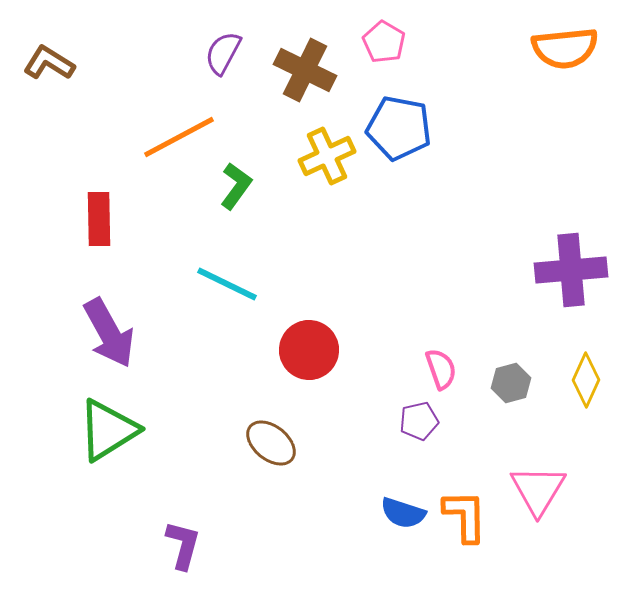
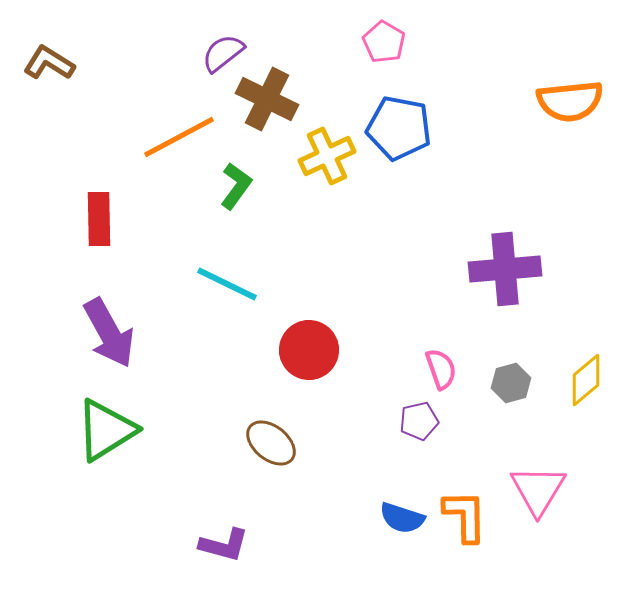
orange semicircle: moved 5 px right, 53 px down
purple semicircle: rotated 24 degrees clockwise
brown cross: moved 38 px left, 29 px down
purple cross: moved 66 px left, 1 px up
yellow diamond: rotated 26 degrees clockwise
green triangle: moved 2 px left
blue semicircle: moved 1 px left, 5 px down
purple L-shape: moved 41 px right; rotated 90 degrees clockwise
